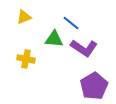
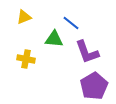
purple L-shape: moved 3 px right, 4 px down; rotated 36 degrees clockwise
